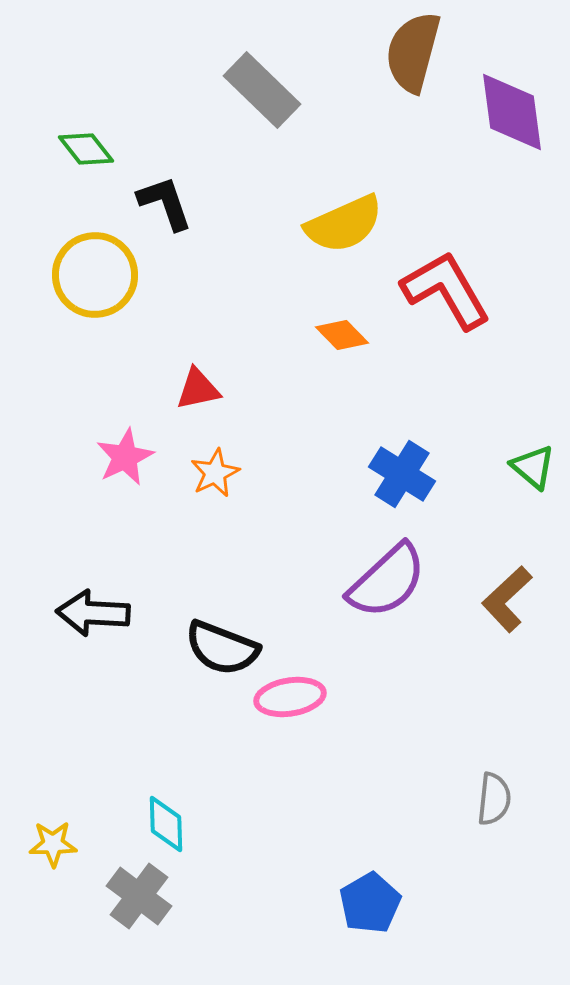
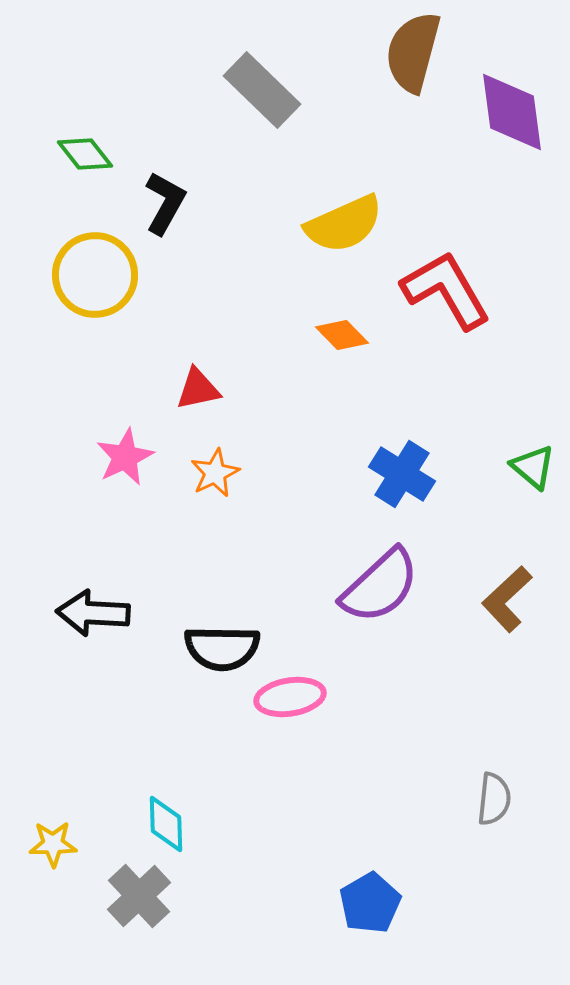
green diamond: moved 1 px left, 5 px down
black L-shape: rotated 48 degrees clockwise
purple semicircle: moved 7 px left, 5 px down
black semicircle: rotated 20 degrees counterclockwise
gray cross: rotated 10 degrees clockwise
